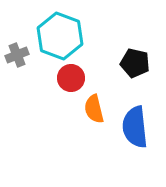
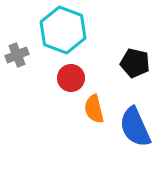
cyan hexagon: moved 3 px right, 6 px up
blue semicircle: rotated 18 degrees counterclockwise
